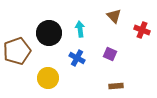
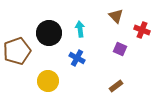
brown triangle: moved 2 px right
purple square: moved 10 px right, 5 px up
yellow circle: moved 3 px down
brown rectangle: rotated 32 degrees counterclockwise
